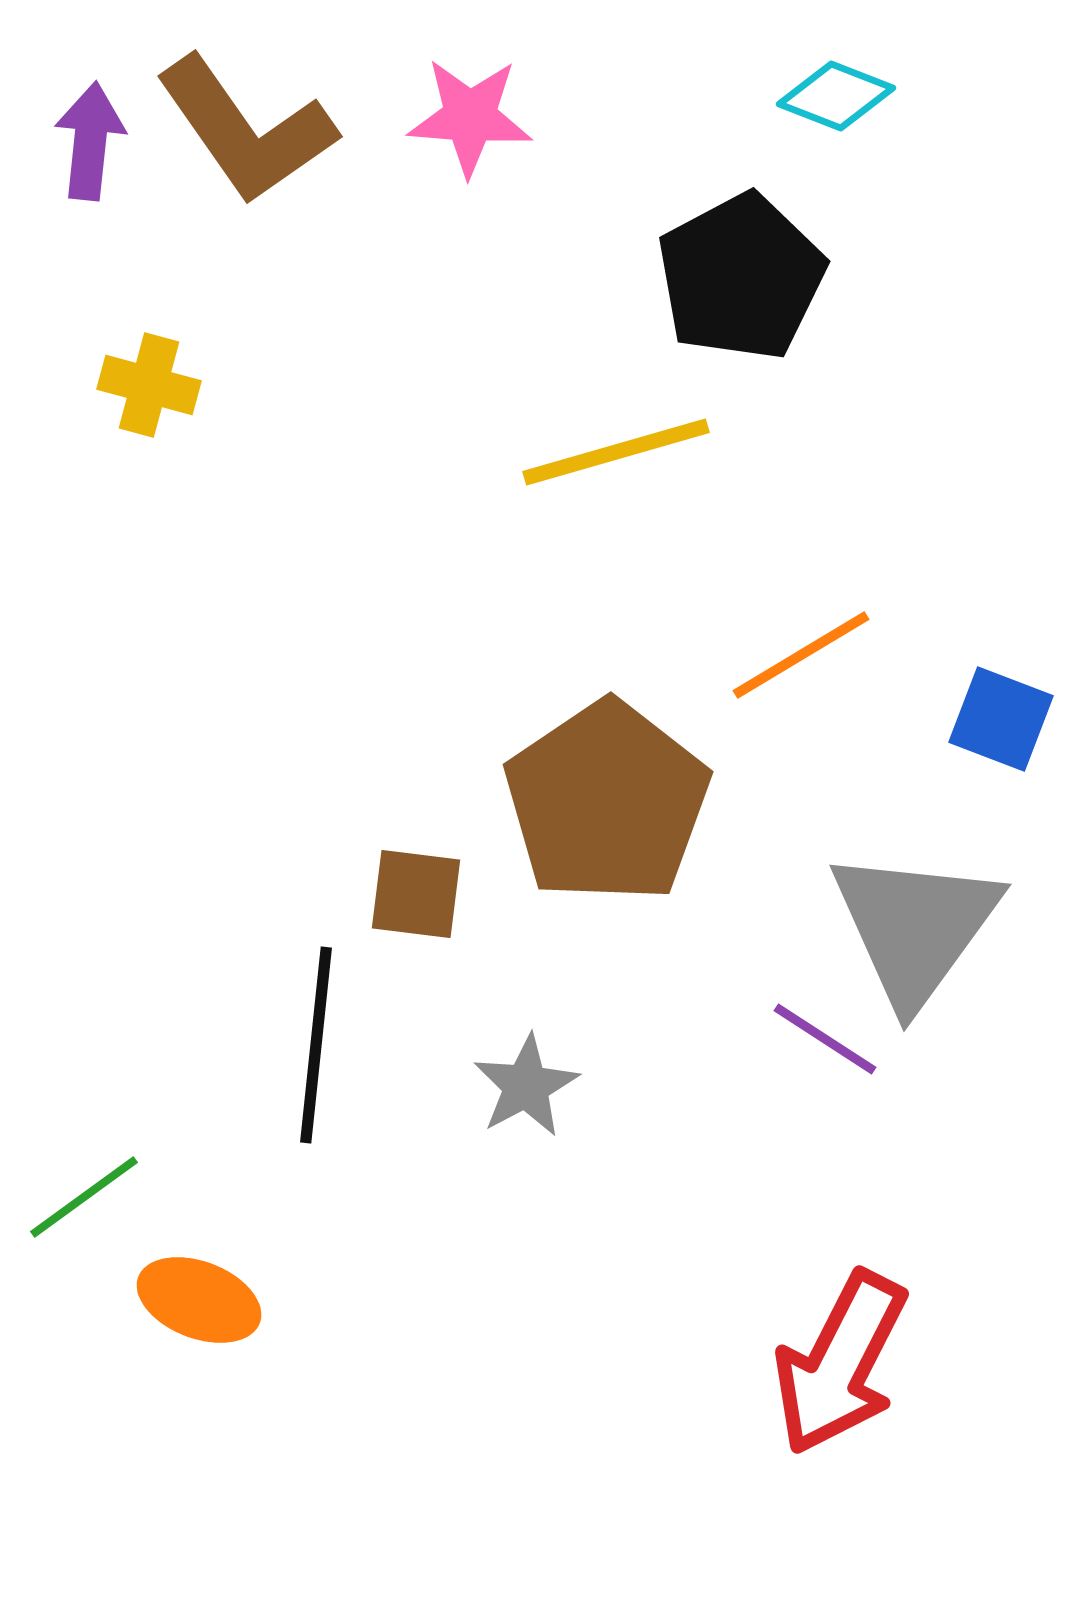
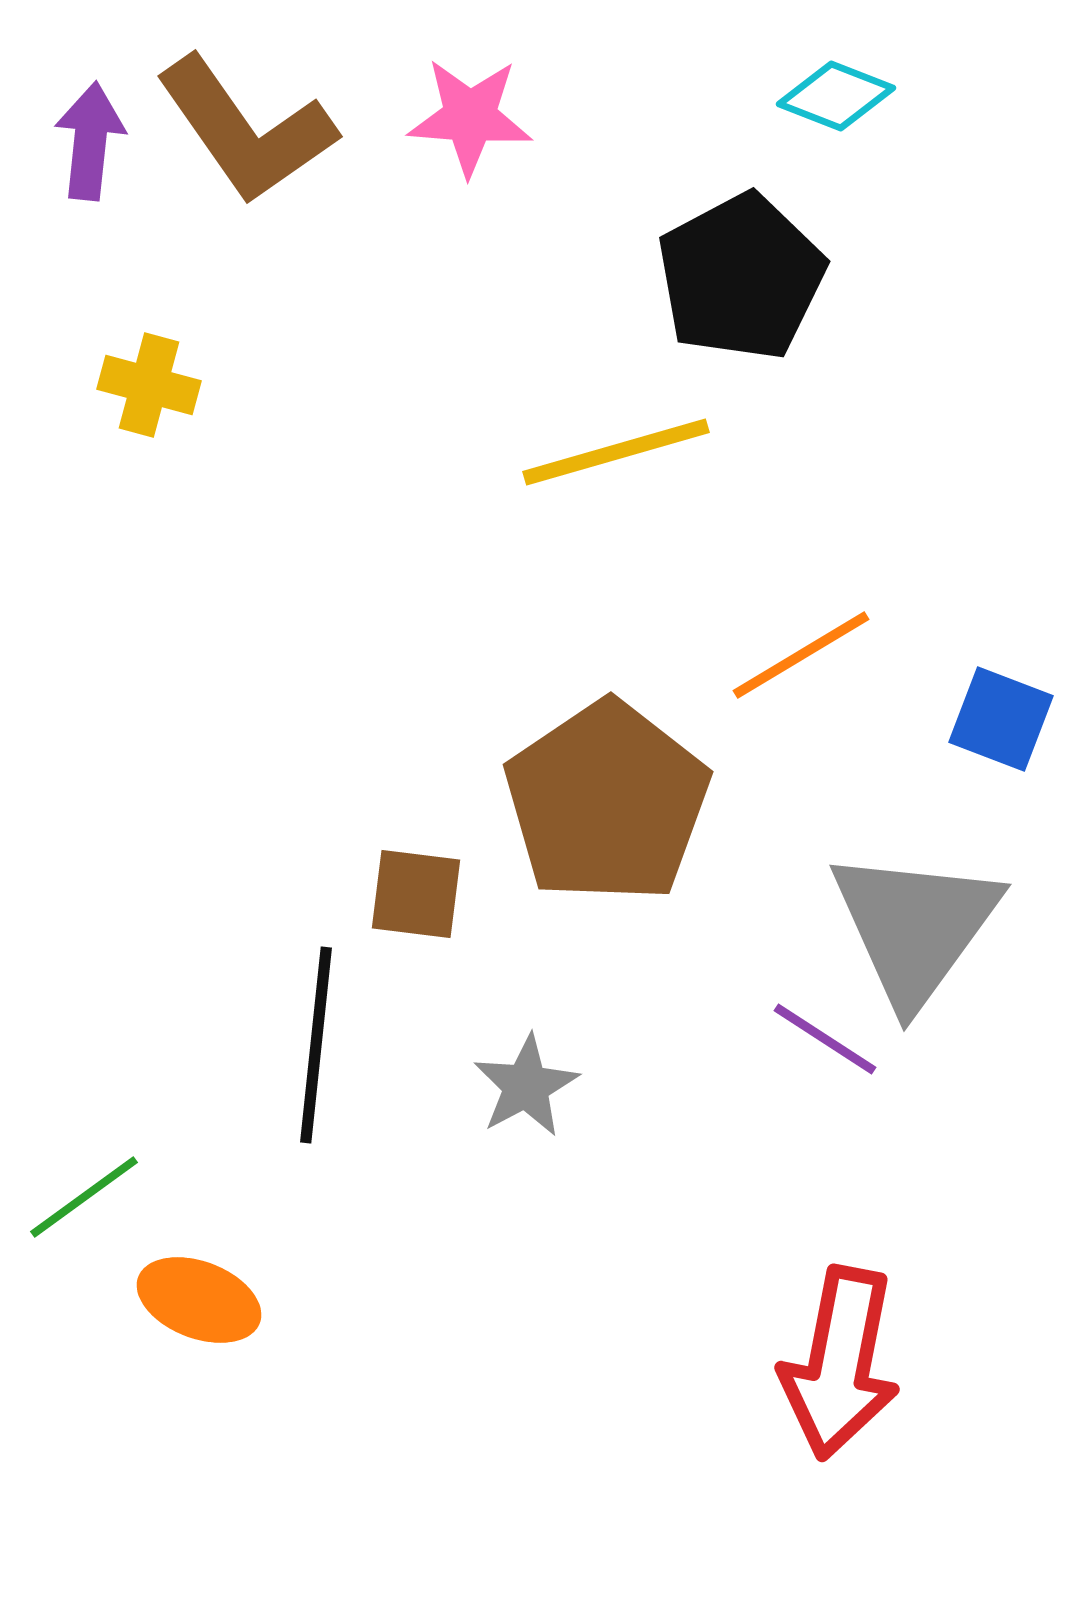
red arrow: rotated 16 degrees counterclockwise
